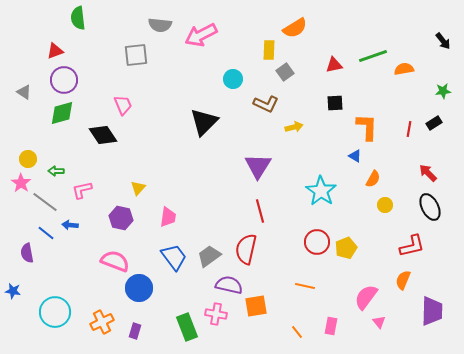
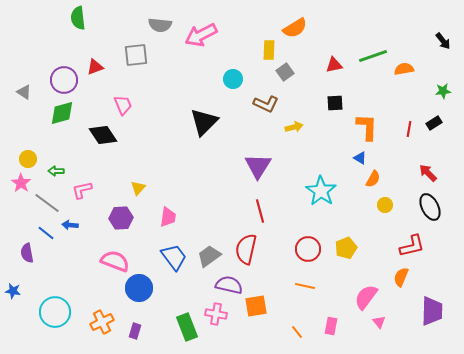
red triangle at (55, 51): moved 40 px right, 16 px down
blue triangle at (355, 156): moved 5 px right, 2 px down
gray line at (45, 202): moved 2 px right, 1 px down
purple hexagon at (121, 218): rotated 15 degrees counterclockwise
red circle at (317, 242): moved 9 px left, 7 px down
orange semicircle at (403, 280): moved 2 px left, 3 px up
